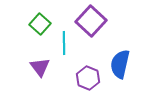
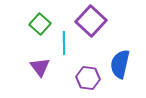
purple hexagon: rotated 15 degrees counterclockwise
